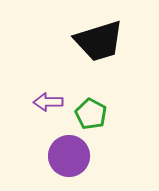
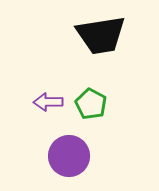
black trapezoid: moved 2 px right, 6 px up; rotated 8 degrees clockwise
green pentagon: moved 10 px up
